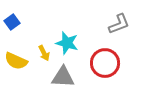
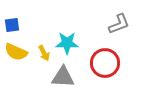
blue square: moved 3 px down; rotated 28 degrees clockwise
cyan star: rotated 15 degrees counterclockwise
yellow semicircle: moved 9 px up
